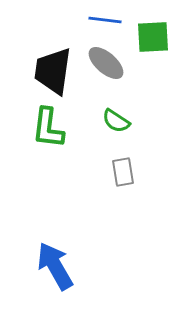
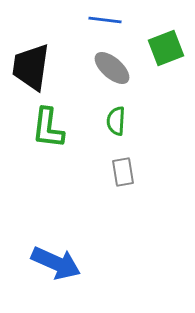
green square: moved 13 px right, 11 px down; rotated 18 degrees counterclockwise
gray ellipse: moved 6 px right, 5 px down
black trapezoid: moved 22 px left, 4 px up
green semicircle: rotated 60 degrees clockwise
blue arrow: moved 1 px right, 3 px up; rotated 144 degrees clockwise
